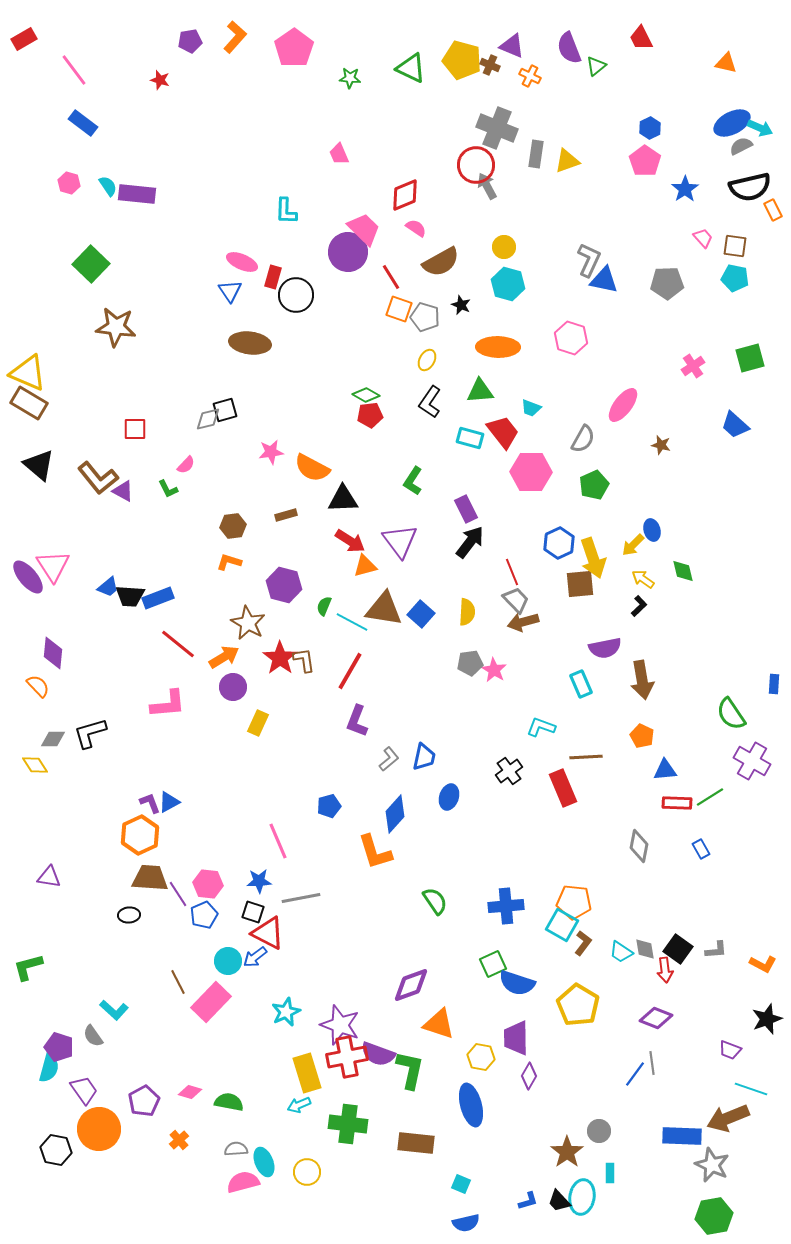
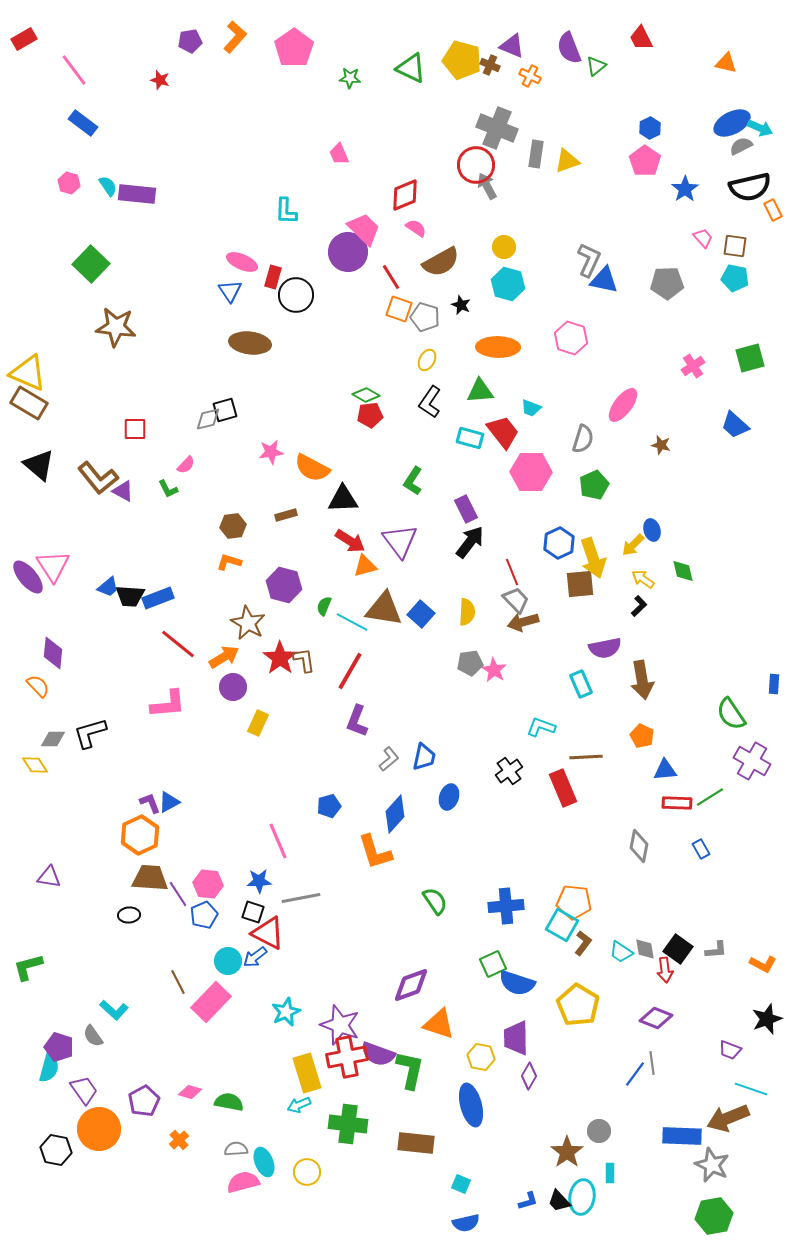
gray semicircle at (583, 439): rotated 12 degrees counterclockwise
